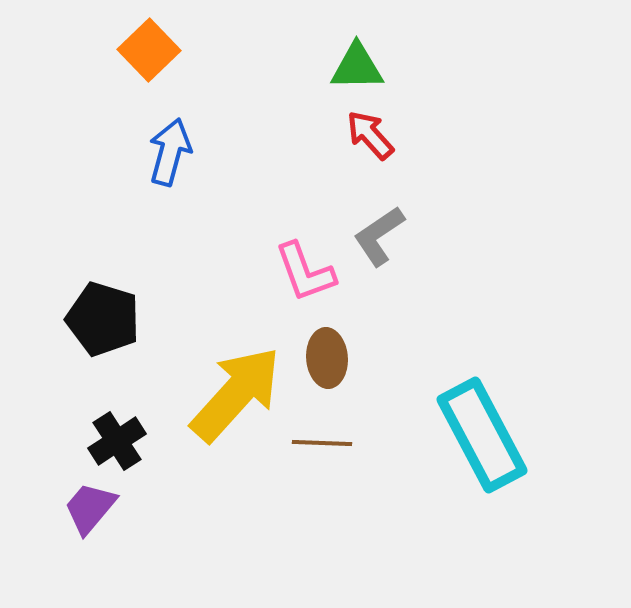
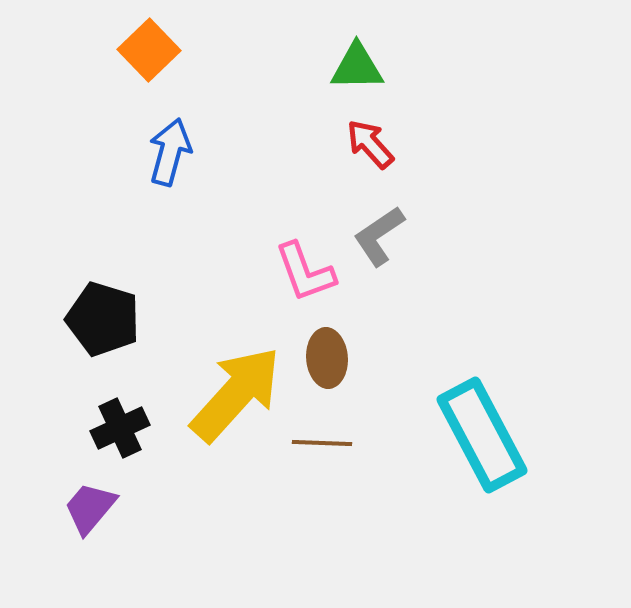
red arrow: moved 9 px down
black cross: moved 3 px right, 13 px up; rotated 8 degrees clockwise
